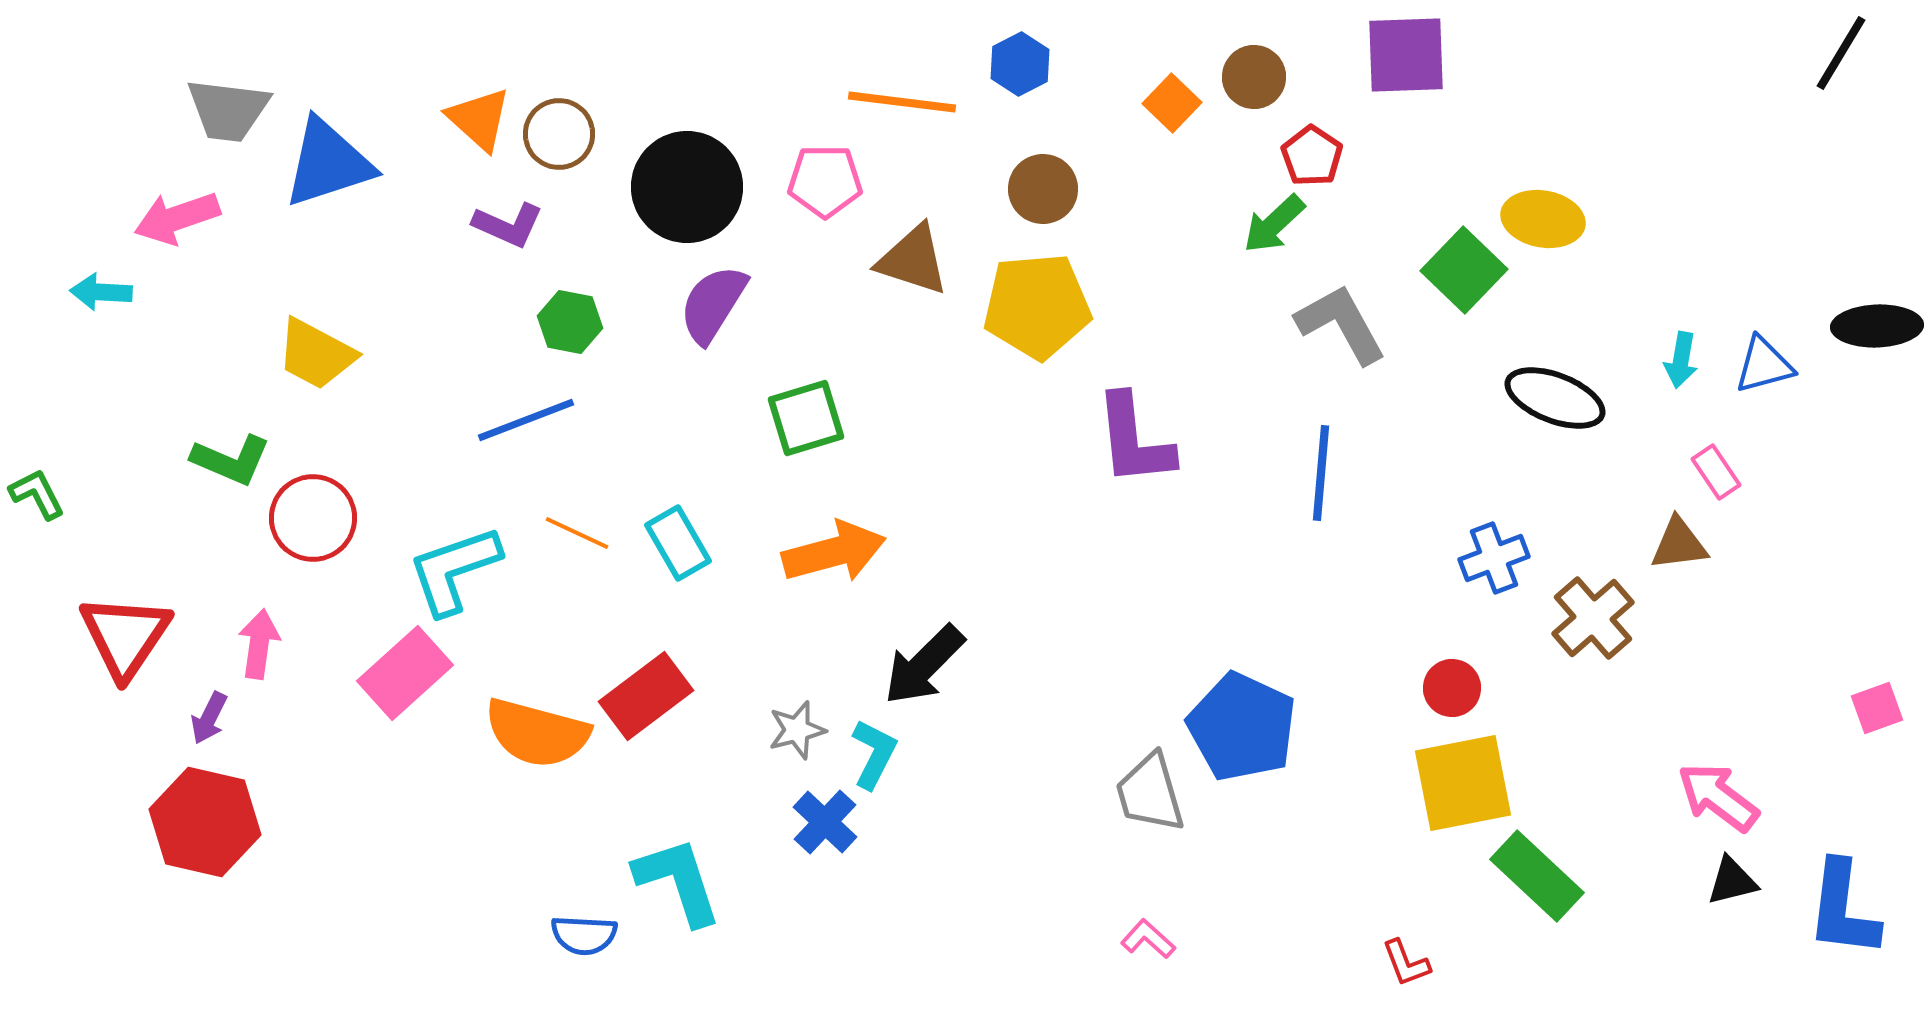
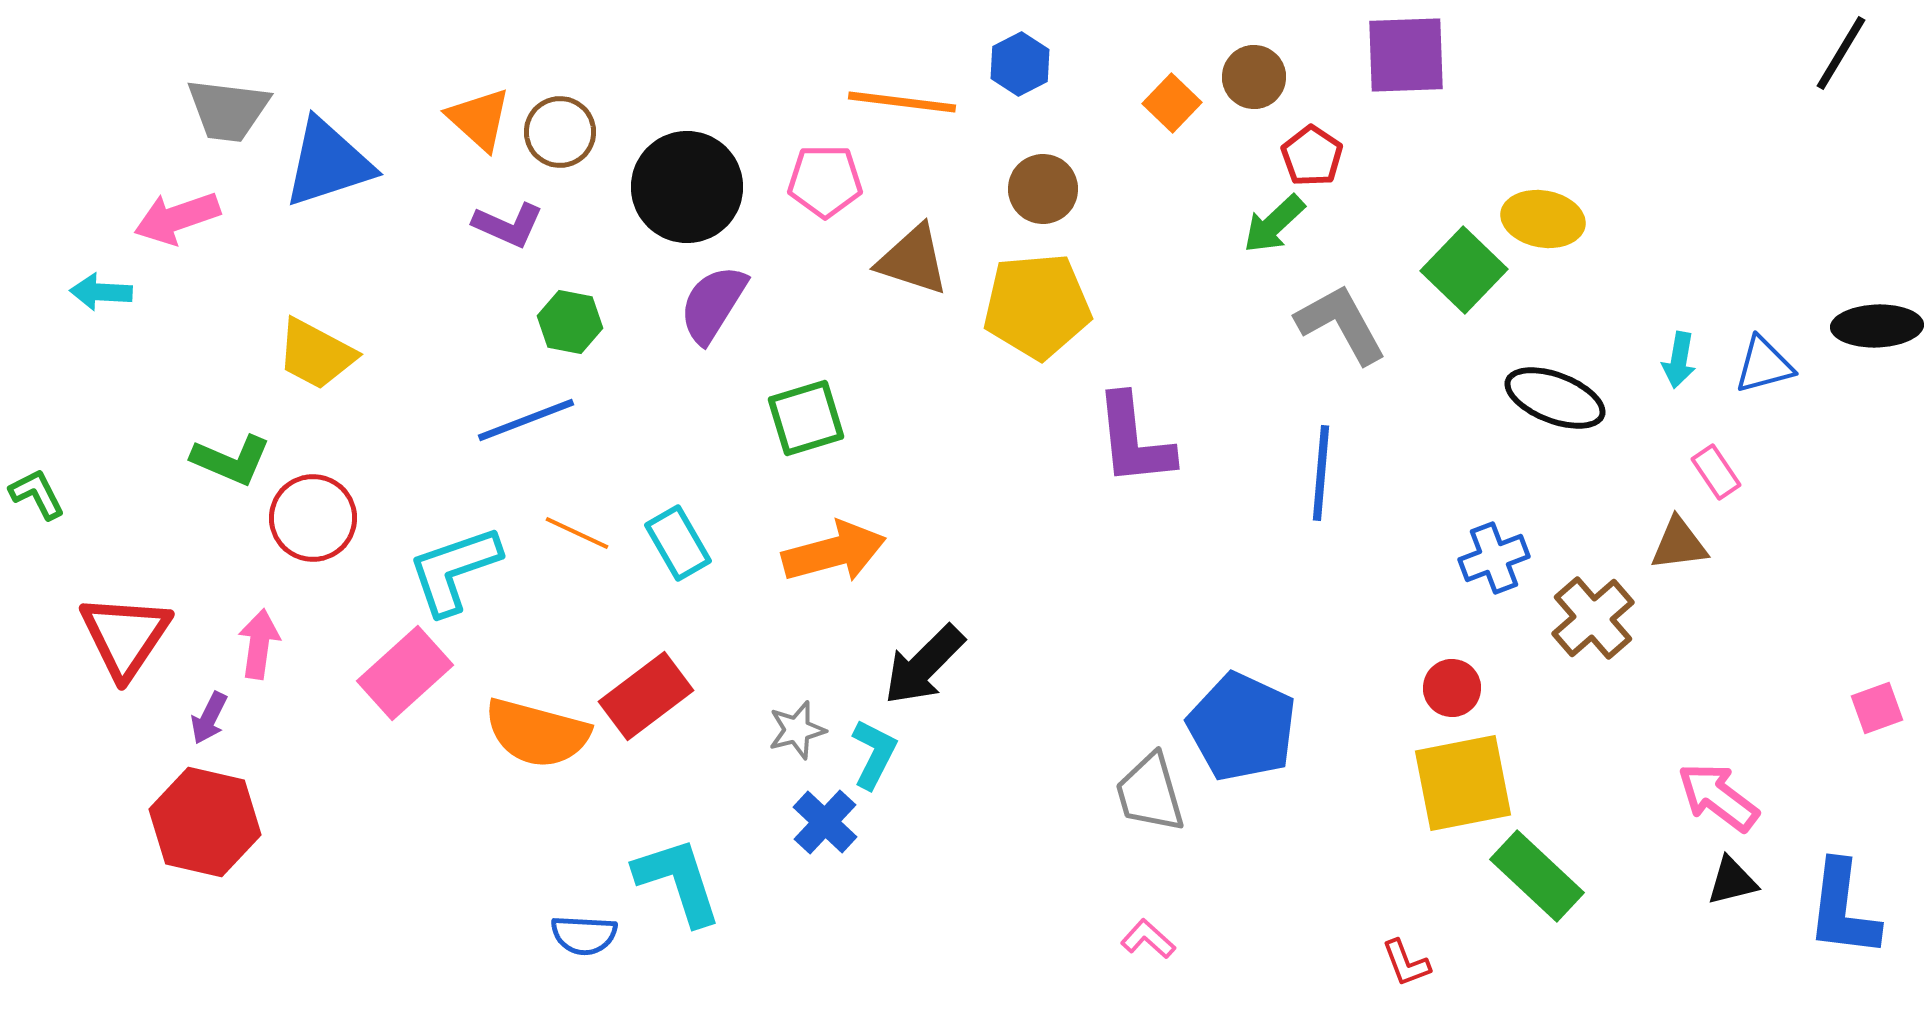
brown circle at (559, 134): moved 1 px right, 2 px up
cyan arrow at (1681, 360): moved 2 px left
